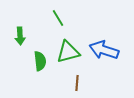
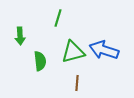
green line: rotated 48 degrees clockwise
green triangle: moved 5 px right
